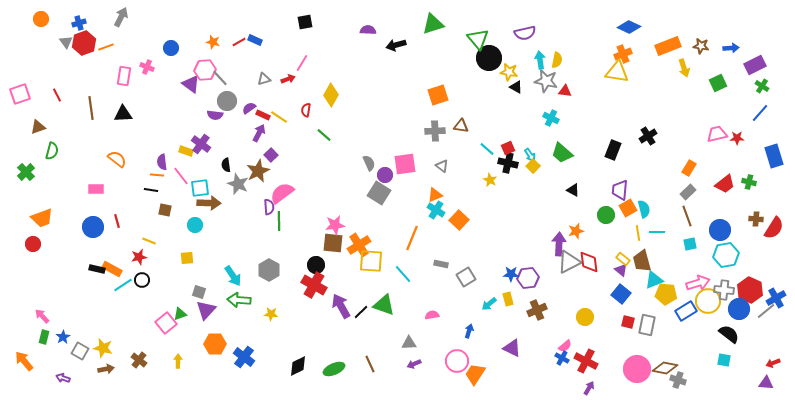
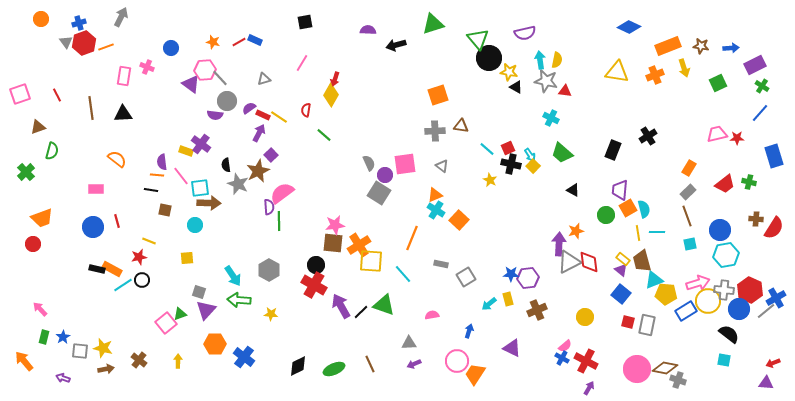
orange cross at (623, 54): moved 32 px right, 21 px down
red arrow at (288, 79): moved 47 px right; rotated 128 degrees clockwise
black cross at (508, 163): moved 3 px right, 1 px down
pink arrow at (42, 316): moved 2 px left, 7 px up
gray square at (80, 351): rotated 24 degrees counterclockwise
